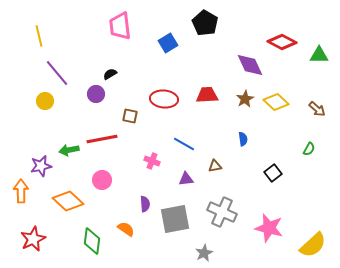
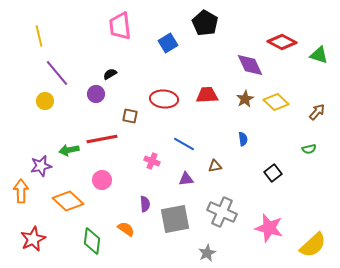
green triangle: rotated 18 degrees clockwise
brown arrow: moved 3 px down; rotated 90 degrees counterclockwise
green semicircle: rotated 48 degrees clockwise
gray star: moved 3 px right
